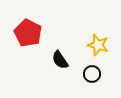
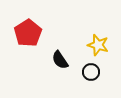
red pentagon: rotated 12 degrees clockwise
black circle: moved 1 px left, 2 px up
